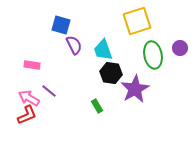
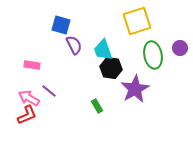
black hexagon: moved 5 px up
